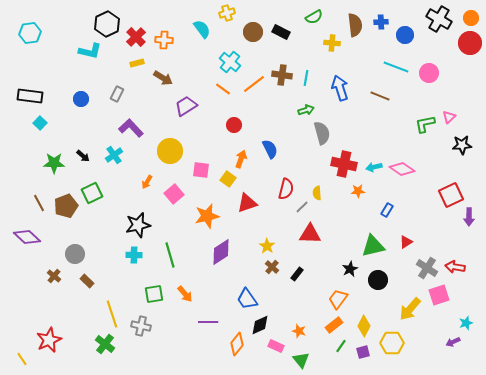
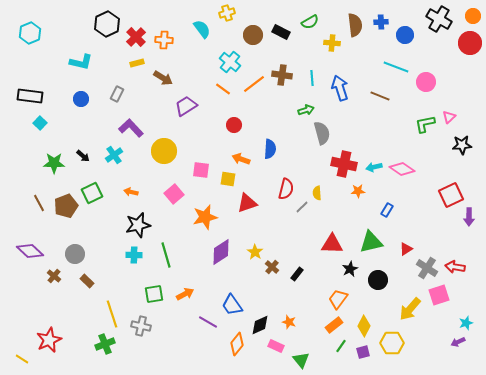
green semicircle at (314, 17): moved 4 px left, 5 px down
orange circle at (471, 18): moved 2 px right, 2 px up
brown circle at (253, 32): moved 3 px down
cyan hexagon at (30, 33): rotated 15 degrees counterclockwise
cyan L-shape at (90, 51): moved 9 px left, 11 px down
pink circle at (429, 73): moved 3 px left, 9 px down
cyan line at (306, 78): moved 6 px right; rotated 14 degrees counterclockwise
blue semicircle at (270, 149): rotated 30 degrees clockwise
yellow circle at (170, 151): moved 6 px left
orange arrow at (241, 159): rotated 90 degrees counterclockwise
yellow square at (228, 179): rotated 28 degrees counterclockwise
orange arrow at (147, 182): moved 16 px left, 10 px down; rotated 72 degrees clockwise
orange star at (207, 216): moved 2 px left, 1 px down
red triangle at (310, 234): moved 22 px right, 10 px down
purple diamond at (27, 237): moved 3 px right, 14 px down
red triangle at (406, 242): moved 7 px down
yellow star at (267, 246): moved 12 px left, 6 px down
green triangle at (373, 246): moved 2 px left, 4 px up
green line at (170, 255): moved 4 px left
orange arrow at (185, 294): rotated 78 degrees counterclockwise
blue trapezoid at (247, 299): moved 15 px left, 6 px down
purple line at (208, 322): rotated 30 degrees clockwise
orange star at (299, 331): moved 10 px left, 9 px up
purple arrow at (453, 342): moved 5 px right
green cross at (105, 344): rotated 30 degrees clockwise
yellow line at (22, 359): rotated 24 degrees counterclockwise
